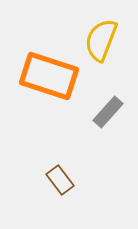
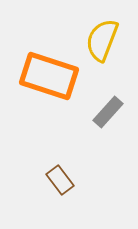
yellow semicircle: moved 1 px right
